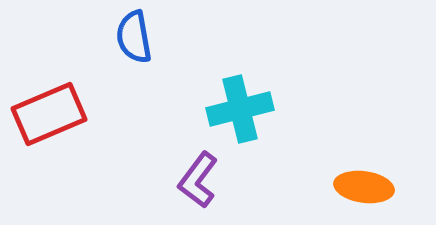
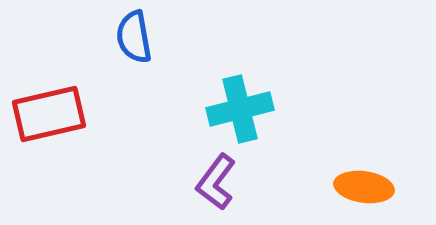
red rectangle: rotated 10 degrees clockwise
purple L-shape: moved 18 px right, 2 px down
